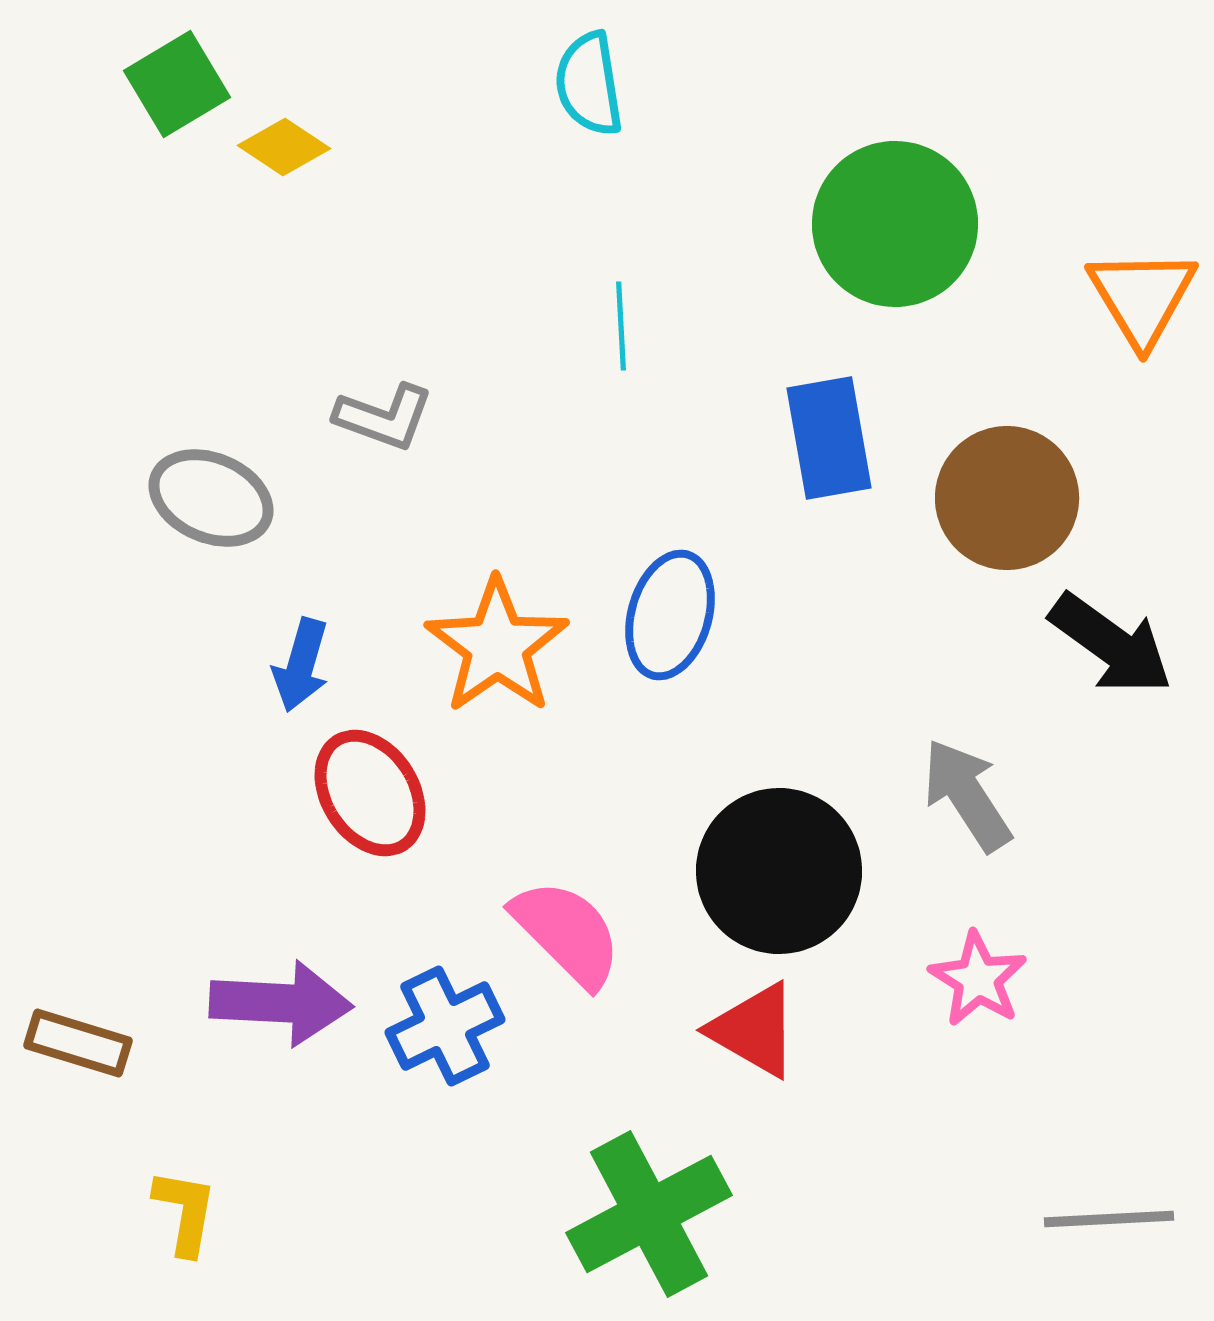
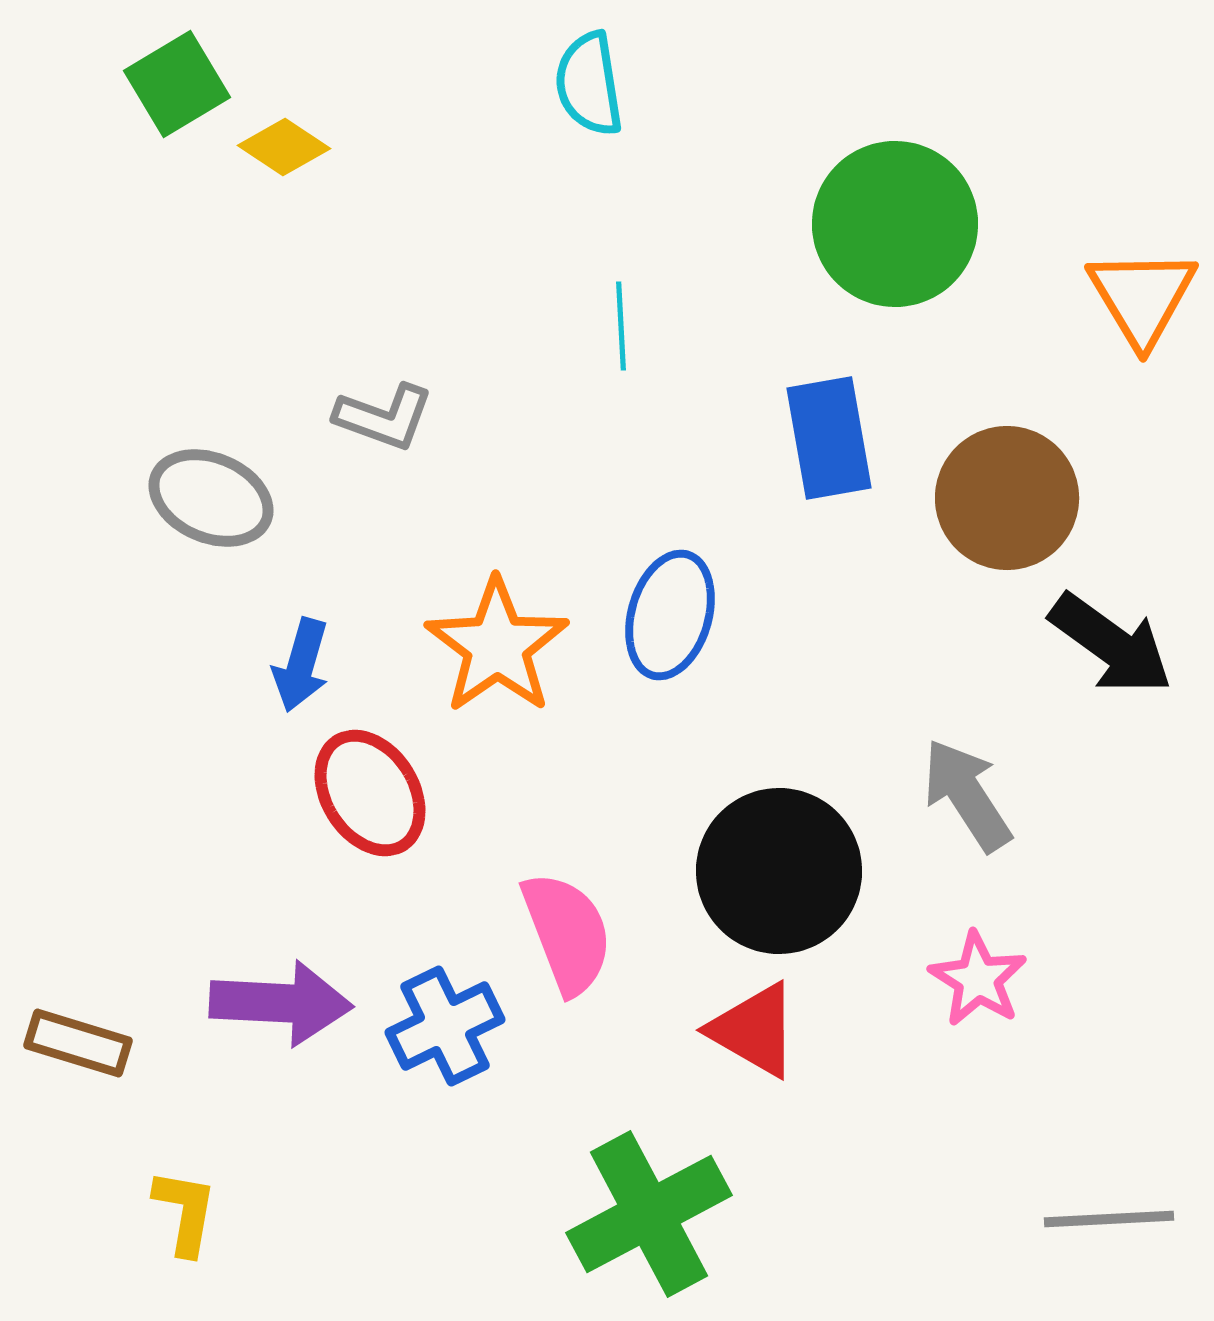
pink semicircle: rotated 24 degrees clockwise
